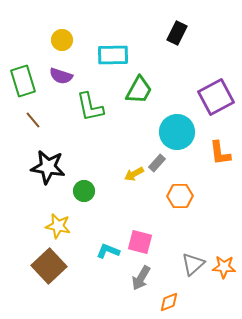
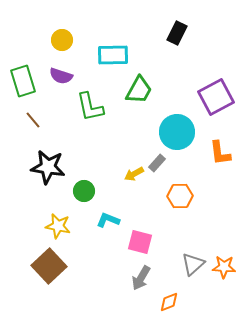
cyan L-shape: moved 31 px up
